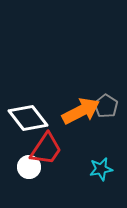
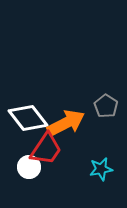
orange arrow: moved 15 px left, 12 px down
